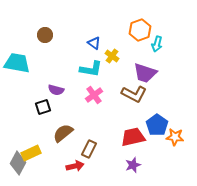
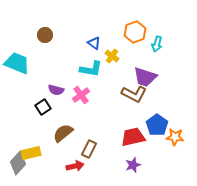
orange hexagon: moved 5 px left, 2 px down
cyan trapezoid: rotated 12 degrees clockwise
purple trapezoid: moved 4 px down
pink cross: moved 13 px left
black square: rotated 14 degrees counterclockwise
yellow rectangle: rotated 12 degrees clockwise
gray diamond: rotated 15 degrees clockwise
